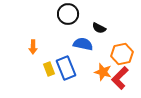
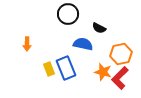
orange arrow: moved 6 px left, 3 px up
orange hexagon: moved 1 px left
